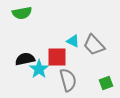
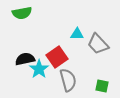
cyan triangle: moved 4 px right, 7 px up; rotated 24 degrees counterclockwise
gray trapezoid: moved 4 px right, 1 px up
red square: rotated 35 degrees counterclockwise
green square: moved 4 px left, 3 px down; rotated 32 degrees clockwise
